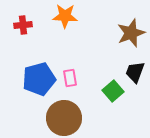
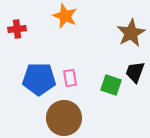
orange star: rotated 20 degrees clockwise
red cross: moved 6 px left, 4 px down
brown star: rotated 8 degrees counterclockwise
blue pentagon: rotated 16 degrees clockwise
green square: moved 2 px left, 6 px up; rotated 30 degrees counterclockwise
